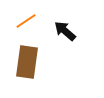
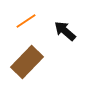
brown rectangle: rotated 36 degrees clockwise
